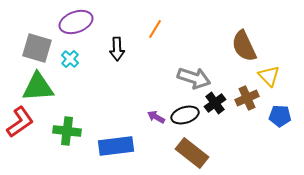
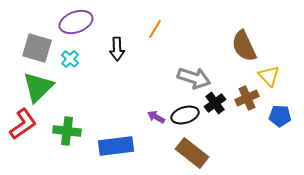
green triangle: rotated 40 degrees counterclockwise
red L-shape: moved 3 px right, 2 px down
